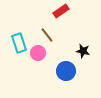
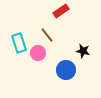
blue circle: moved 1 px up
